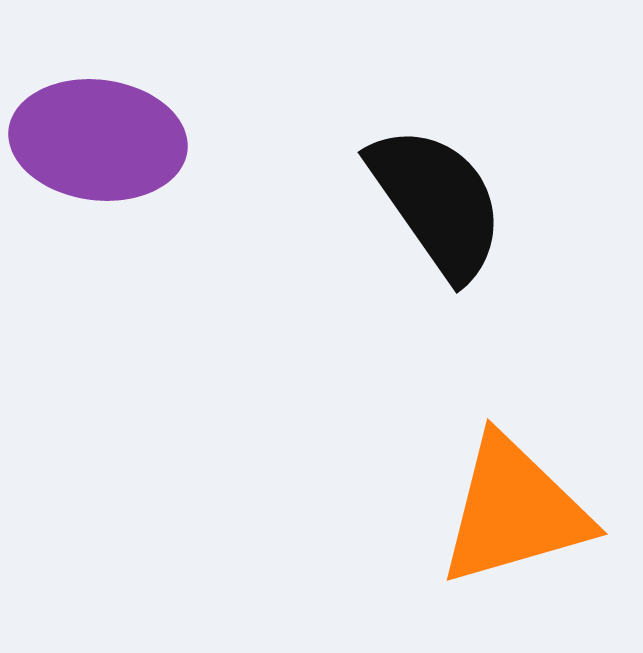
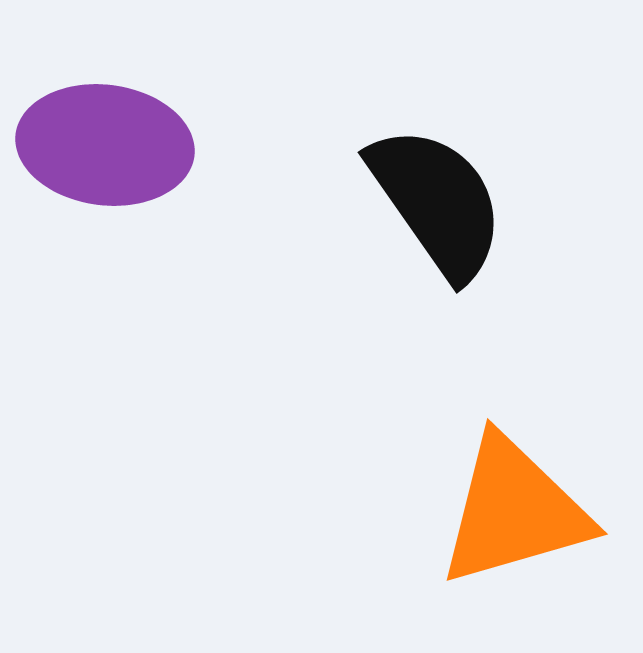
purple ellipse: moved 7 px right, 5 px down
